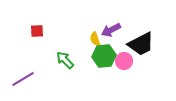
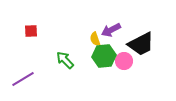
red square: moved 6 px left
